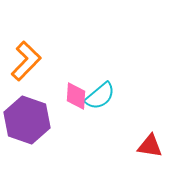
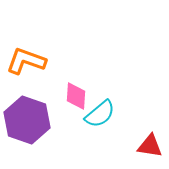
orange L-shape: rotated 114 degrees counterclockwise
cyan semicircle: moved 18 px down
